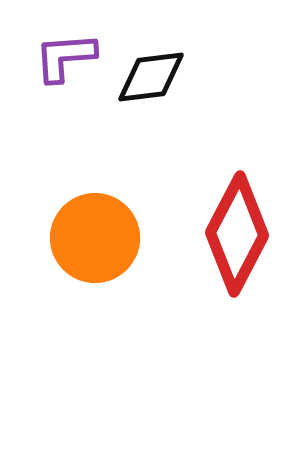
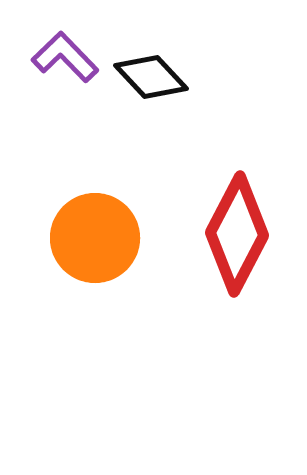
purple L-shape: rotated 50 degrees clockwise
black diamond: rotated 54 degrees clockwise
